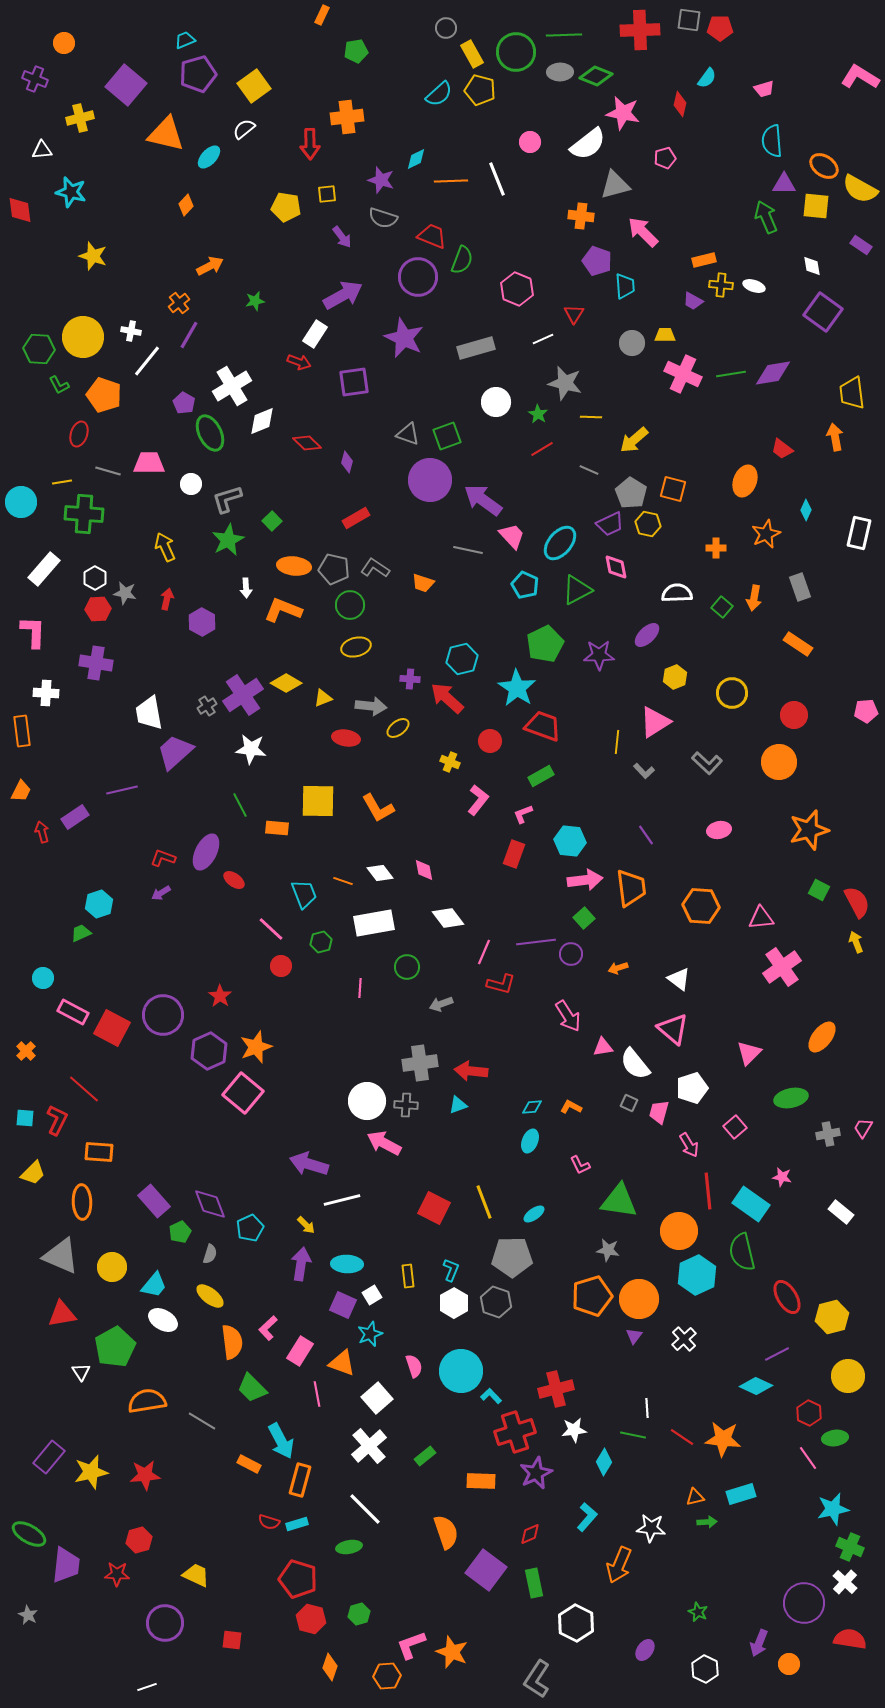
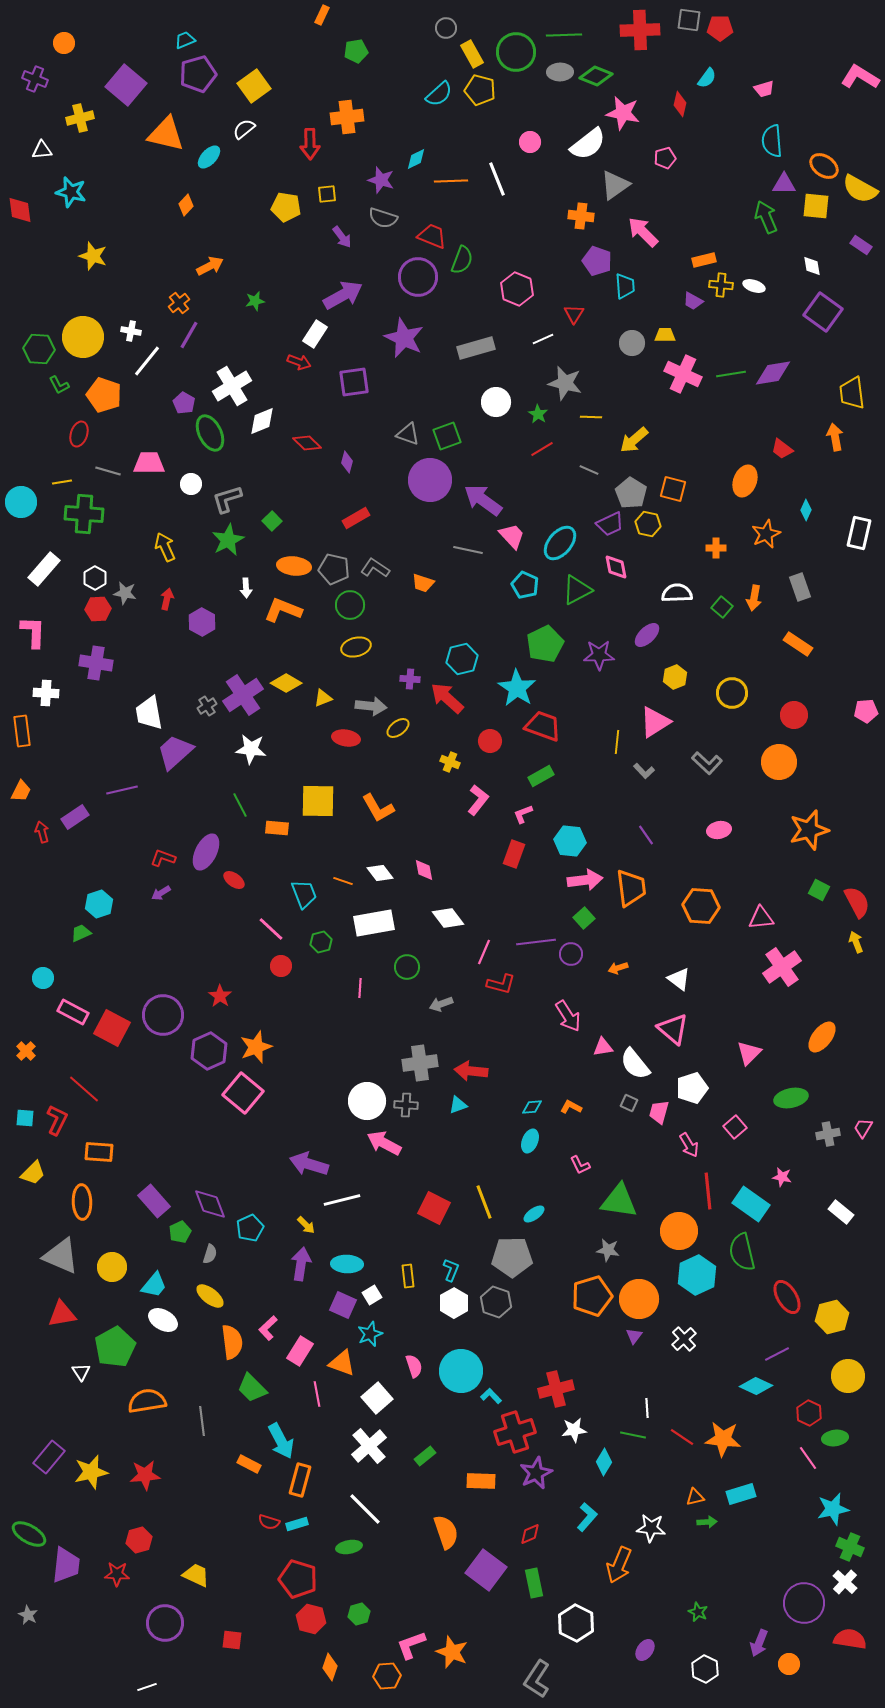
gray triangle at (615, 185): rotated 20 degrees counterclockwise
gray line at (202, 1421): rotated 52 degrees clockwise
